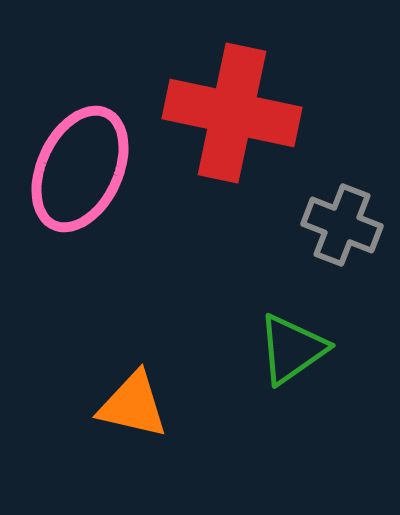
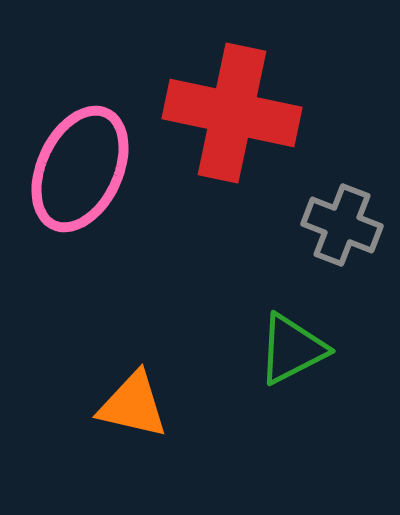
green triangle: rotated 8 degrees clockwise
